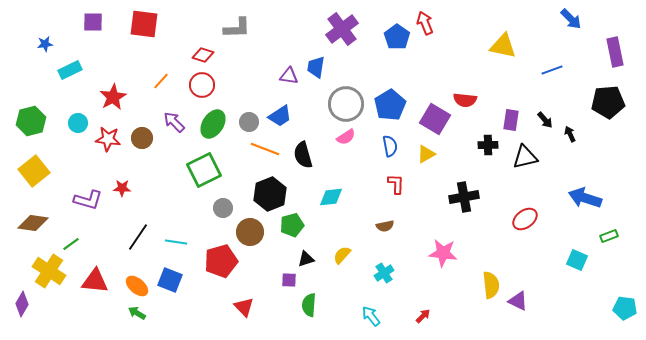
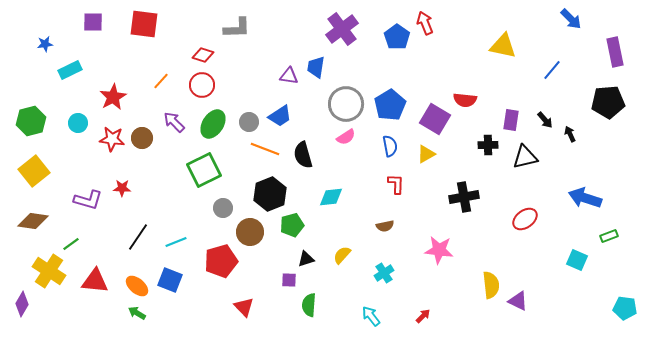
blue line at (552, 70): rotated 30 degrees counterclockwise
red star at (108, 139): moved 4 px right
brown diamond at (33, 223): moved 2 px up
cyan line at (176, 242): rotated 30 degrees counterclockwise
pink star at (443, 253): moved 4 px left, 3 px up
